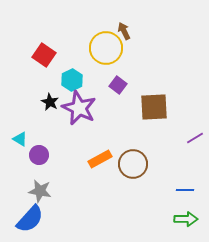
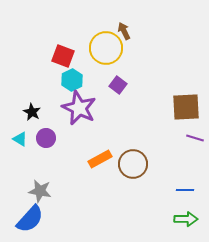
red square: moved 19 px right, 1 px down; rotated 15 degrees counterclockwise
black star: moved 18 px left, 10 px down
brown square: moved 32 px right
purple line: rotated 48 degrees clockwise
purple circle: moved 7 px right, 17 px up
